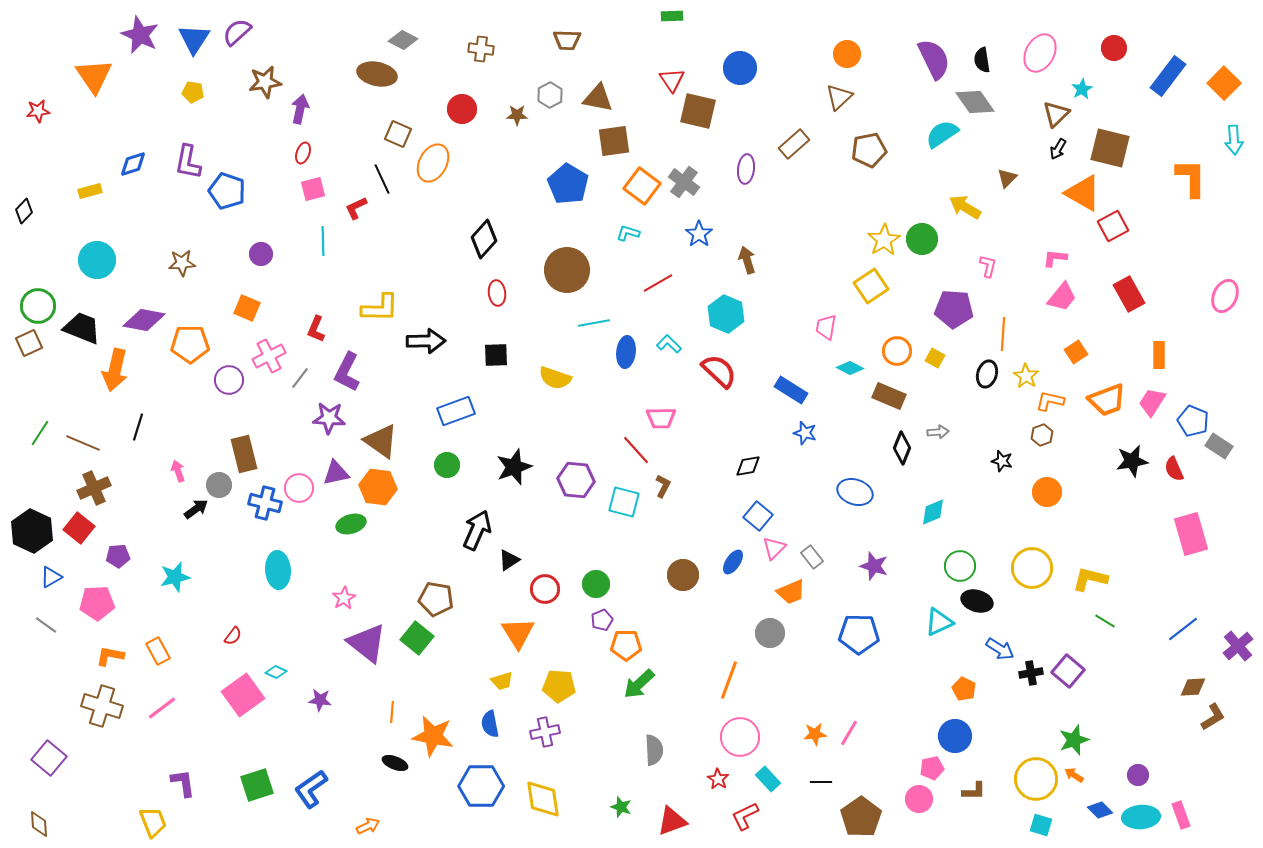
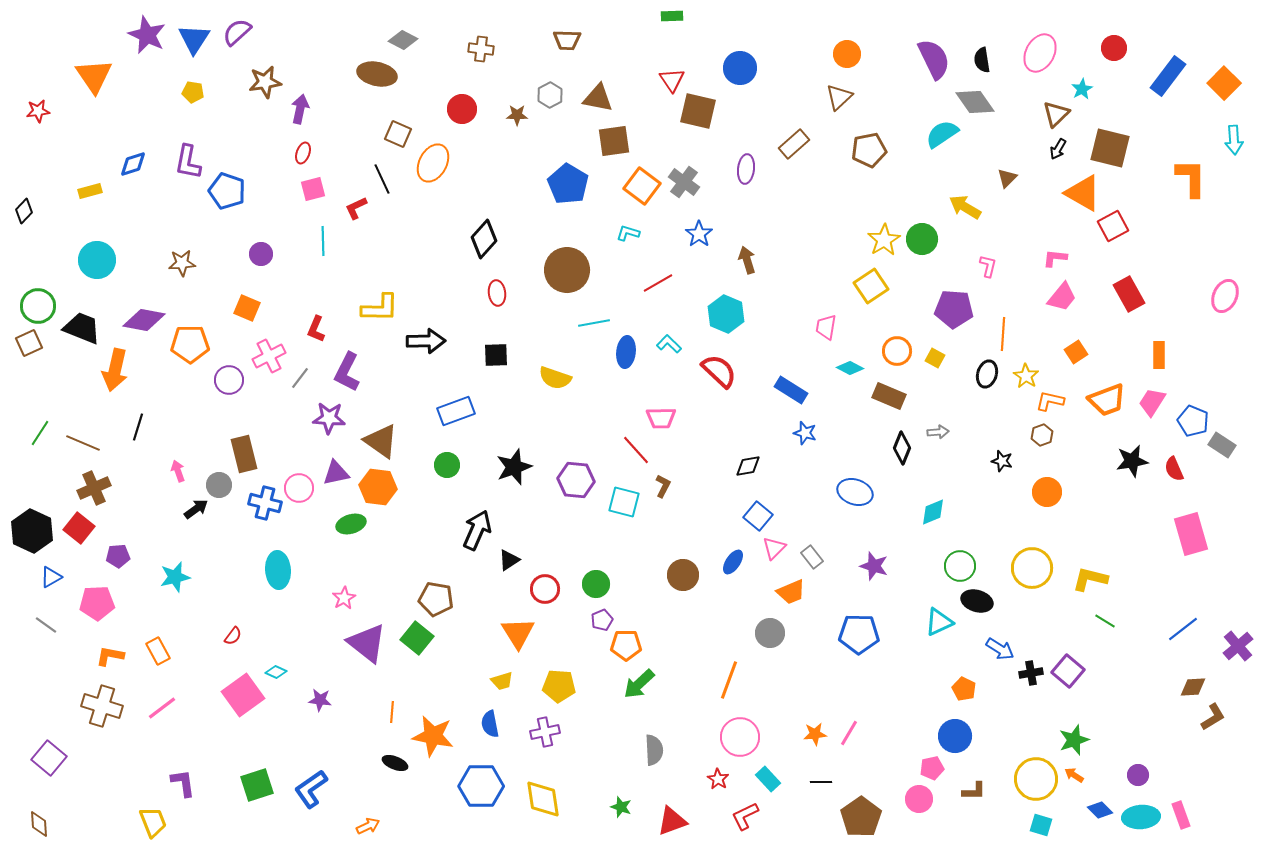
purple star at (140, 35): moved 7 px right
gray rectangle at (1219, 446): moved 3 px right, 1 px up
